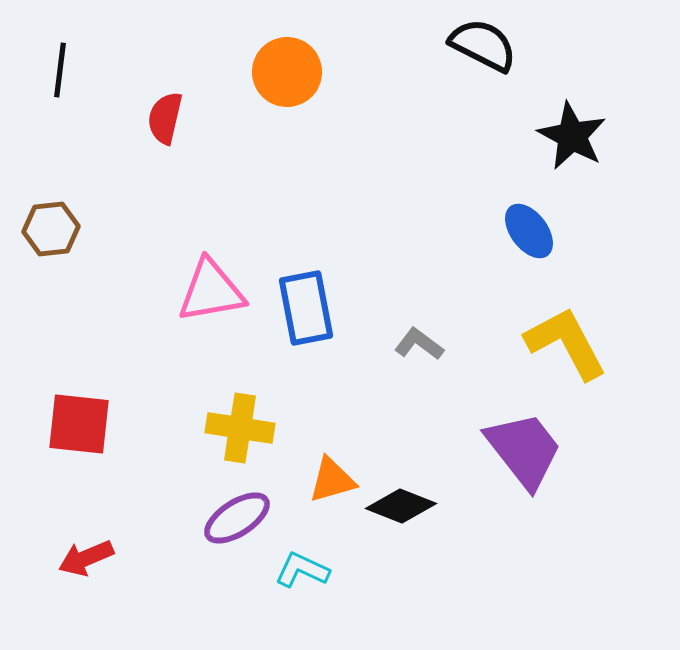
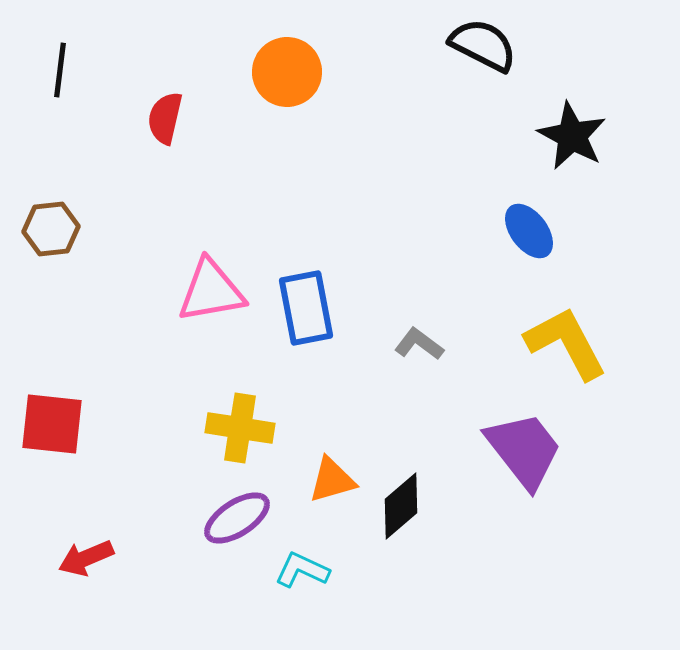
red square: moved 27 px left
black diamond: rotated 62 degrees counterclockwise
